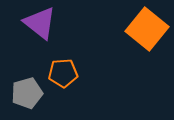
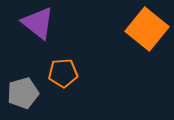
purple triangle: moved 2 px left
gray pentagon: moved 4 px left
